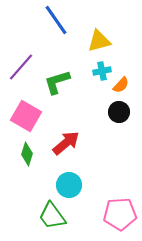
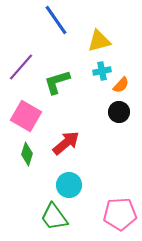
green trapezoid: moved 2 px right, 1 px down
